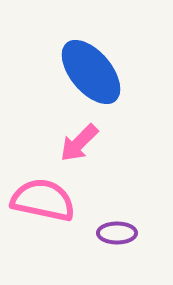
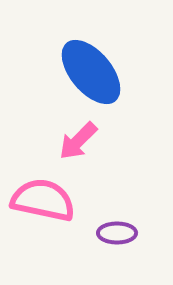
pink arrow: moved 1 px left, 2 px up
